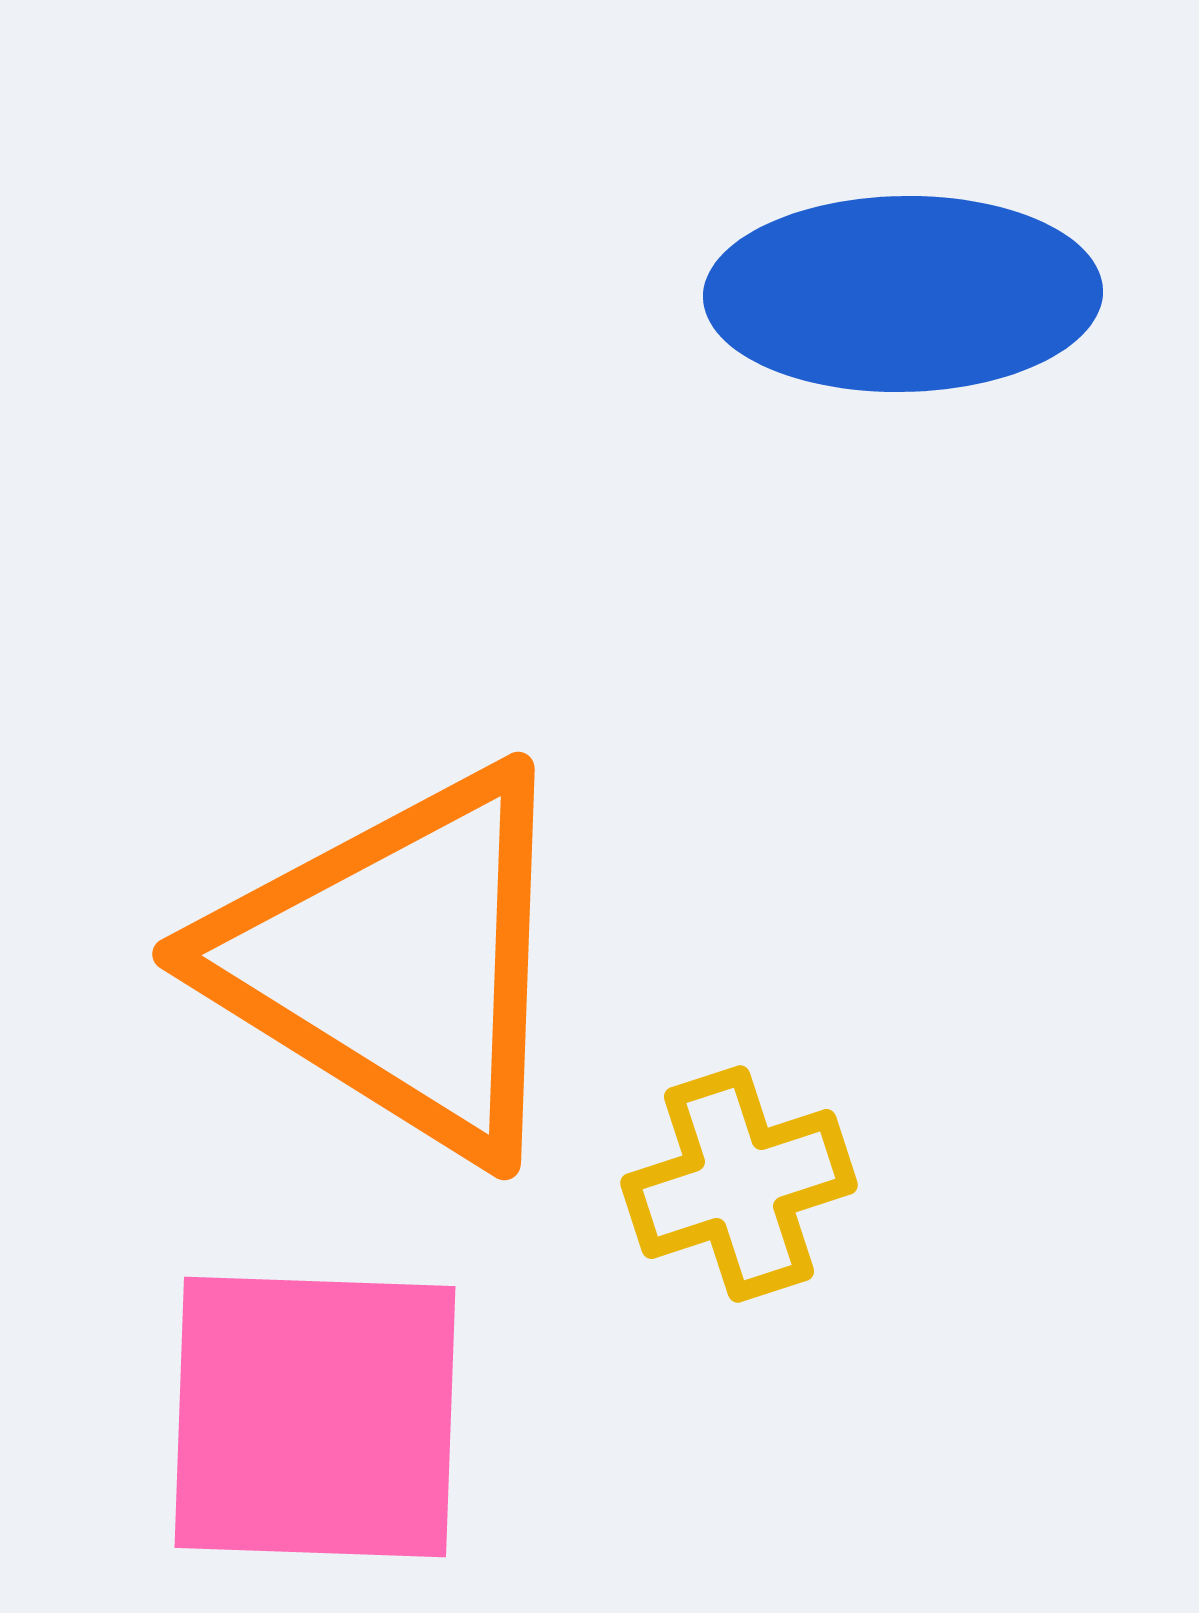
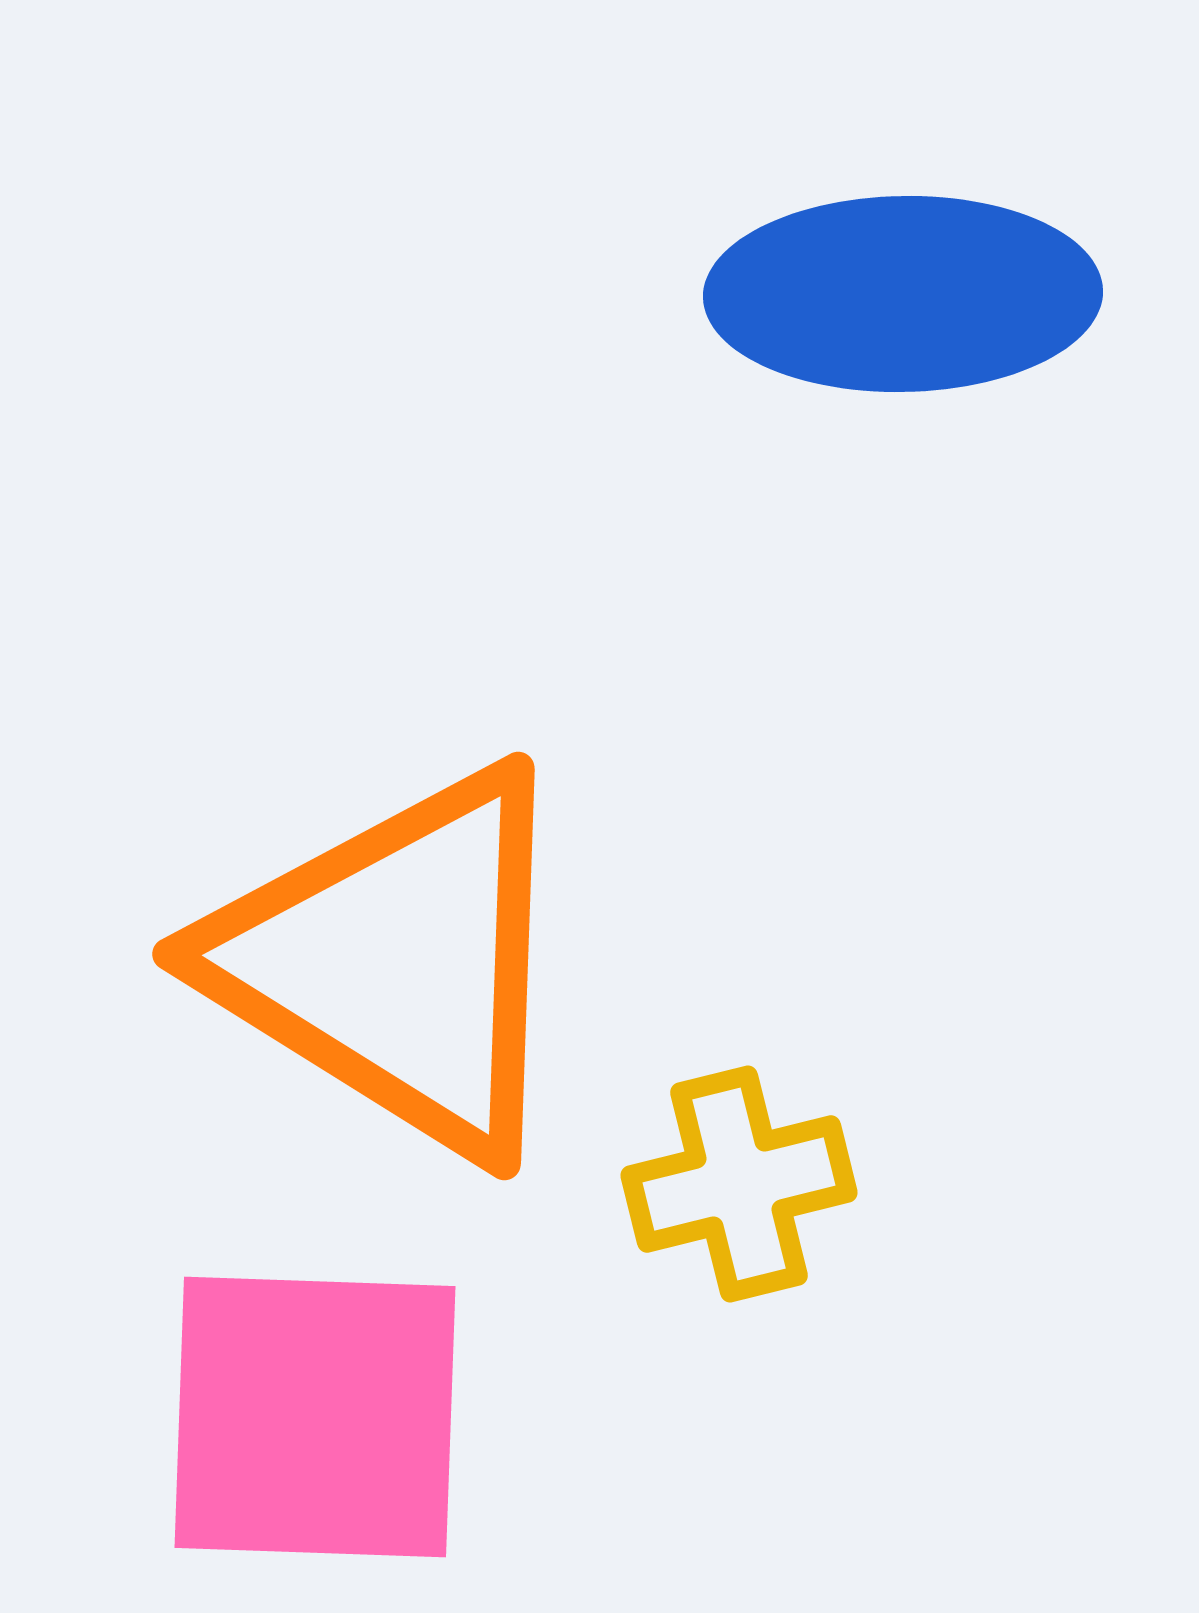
yellow cross: rotated 4 degrees clockwise
